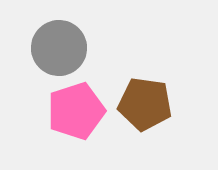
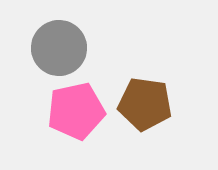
pink pentagon: rotated 6 degrees clockwise
